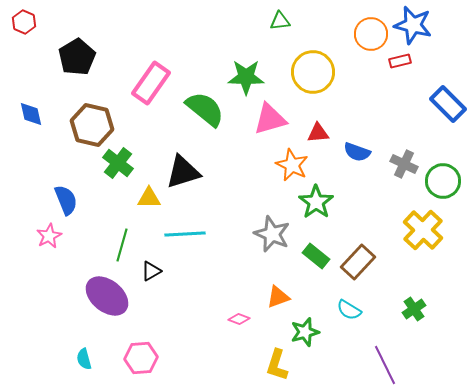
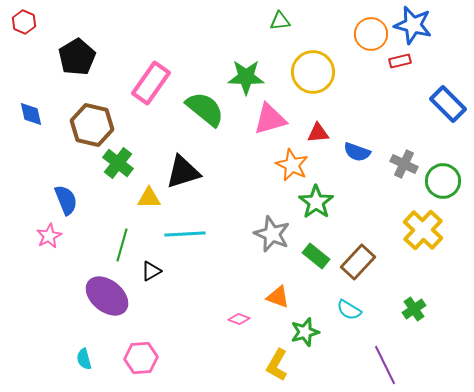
orange triangle at (278, 297): rotated 40 degrees clockwise
yellow L-shape at (277, 365): rotated 12 degrees clockwise
